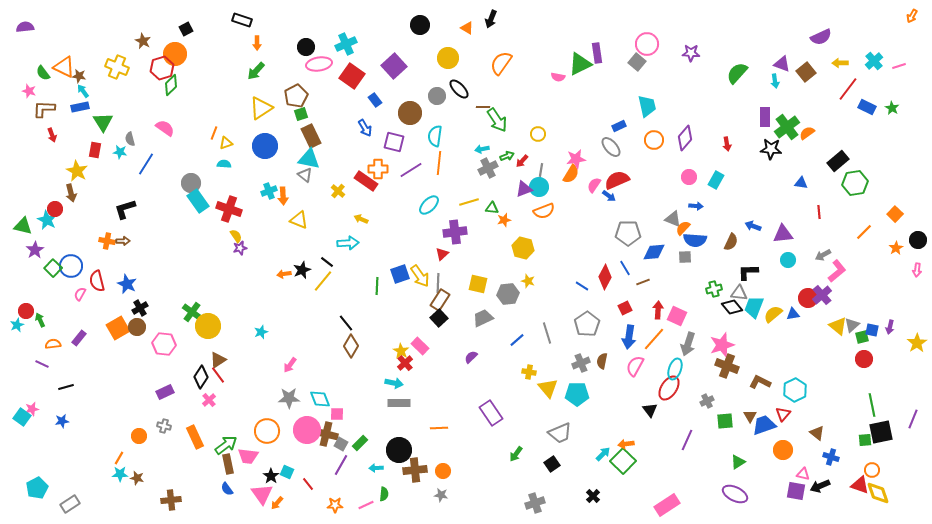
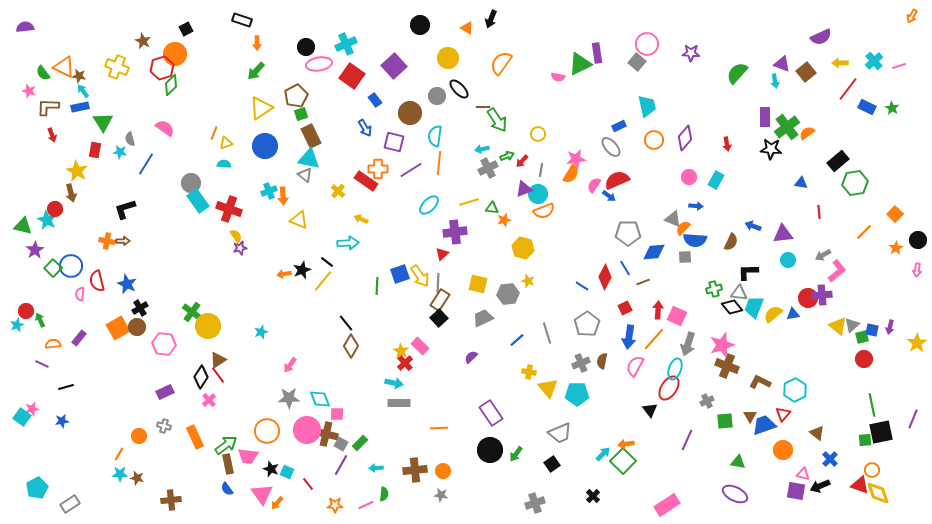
brown L-shape at (44, 109): moved 4 px right, 2 px up
cyan circle at (539, 187): moved 1 px left, 7 px down
pink semicircle at (80, 294): rotated 24 degrees counterclockwise
purple cross at (822, 295): rotated 36 degrees clockwise
black circle at (399, 450): moved 91 px right
blue cross at (831, 457): moved 1 px left, 2 px down; rotated 28 degrees clockwise
orange line at (119, 458): moved 4 px up
green triangle at (738, 462): rotated 42 degrees clockwise
black star at (271, 476): moved 7 px up; rotated 14 degrees counterclockwise
